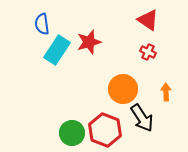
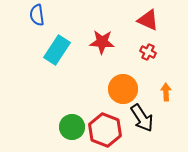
red triangle: rotated 10 degrees counterclockwise
blue semicircle: moved 5 px left, 9 px up
red star: moved 13 px right; rotated 20 degrees clockwise
green circle: moved 6 px up
